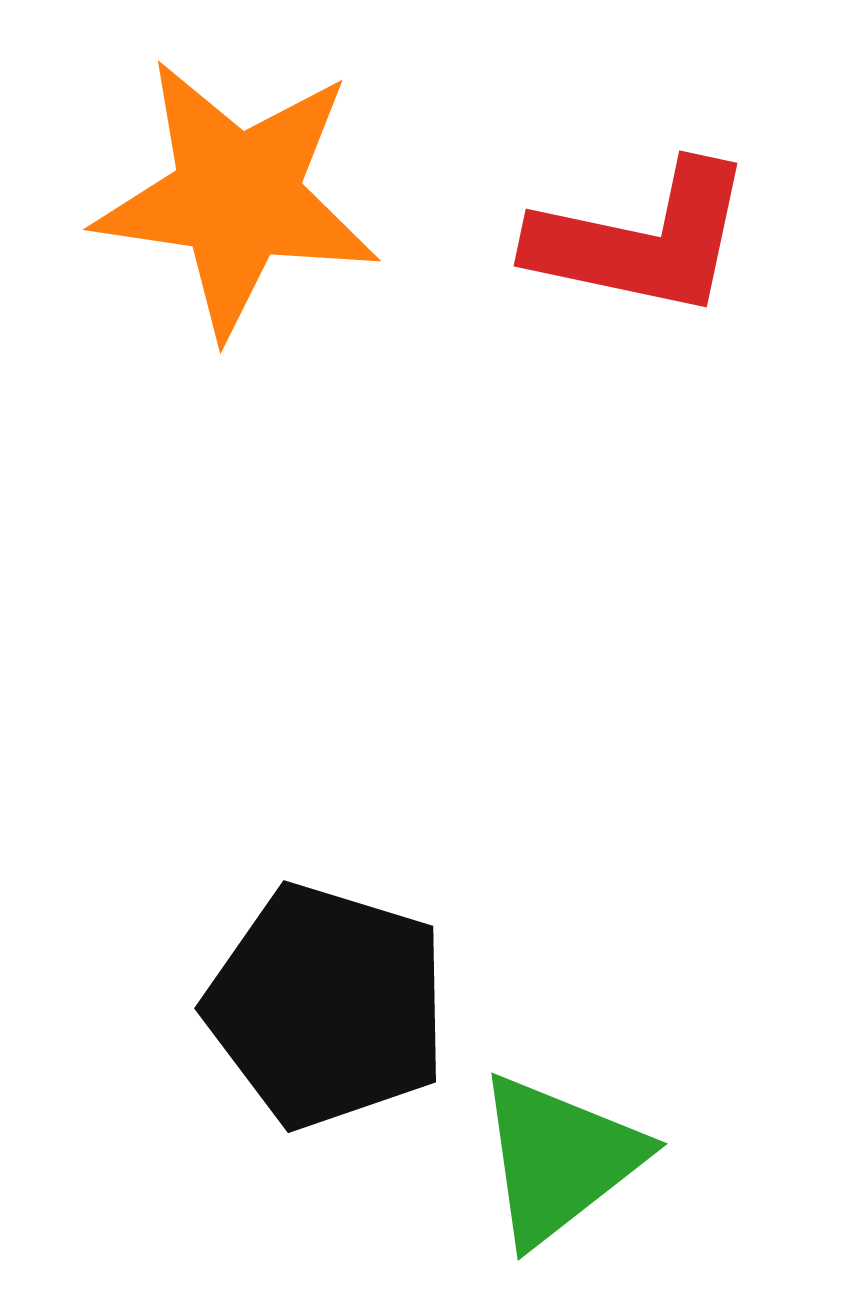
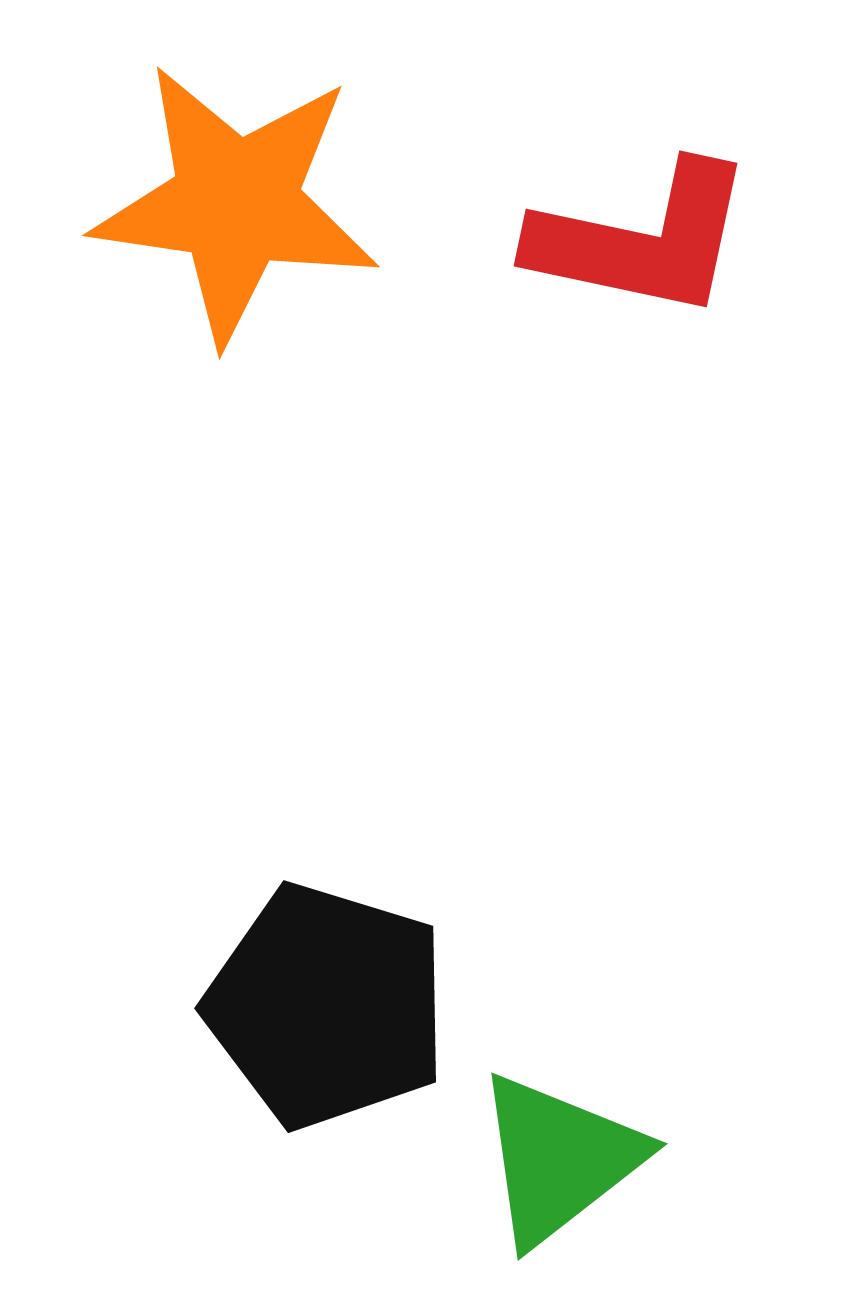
orange star: moved 1 px left, 6 px down
